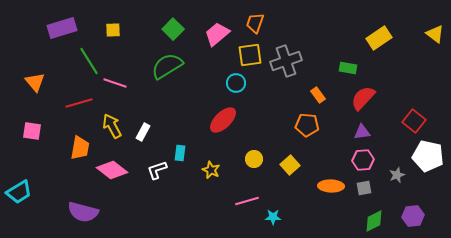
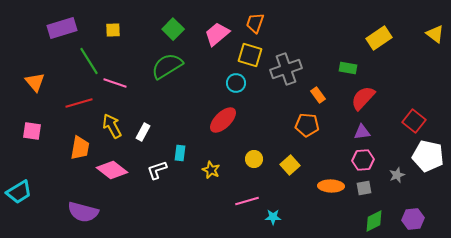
yellow square at (250, 55): rotated 25 degrees clockwise
gray cross at (286, 61): moved 8 px down
purple hexagon at (413, 216): moved 3 px down
